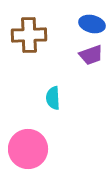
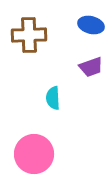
blue ellipse: moved 1 px left, 1 px down
purple trapezoid: moved 12 px down
pink circle: moved 6 px right, 5 px down
